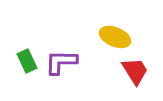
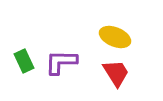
green rectangle: moved 3 px left
red trapezoid: moved 19 px left, 2 px down
